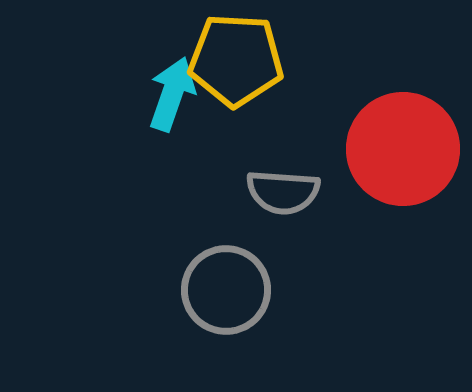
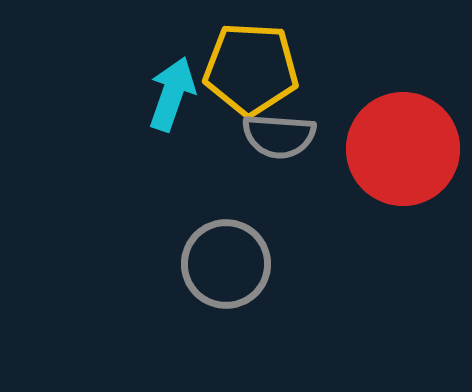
yellow pentagon: moved 15 px right, 9 px down
gray semicircle: moved 4 px left, 56 px up
gray circle: moved 26 px up
